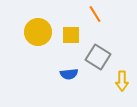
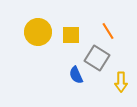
orange line: moved 13 px right, 17 px down
gray square: moved 1 px left, 1 px down
blue semicircle: moved 7 px right, 1 px down; rotated 72 degrees clockwise
yellow arrow: moved 1 px left, 1 px down
